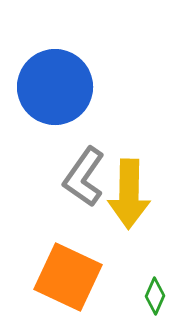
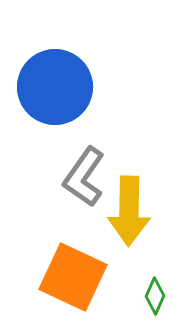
yellow arrow: moved 17 px down
orange square: moved 5 px right
